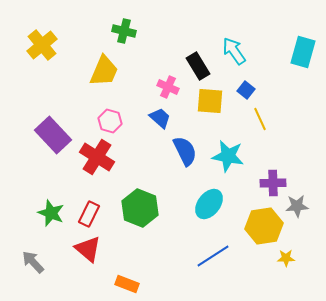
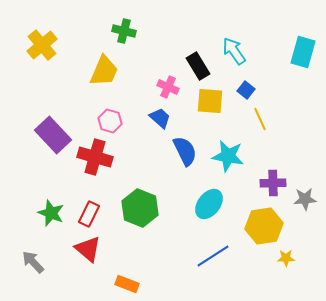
red cross: moved 2 px left; rotated 16 degrees counterclockwise
gray star: moved 8 px right, 7 px up
